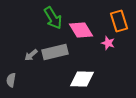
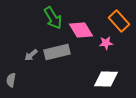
orange rectangle: rotated 25 degrees counterclockwise
pink star: moved 2 px left; rotated 24 degrees counterclockwise
gray rectangle: moved 2 px right
white diamond: moved 24 px right
